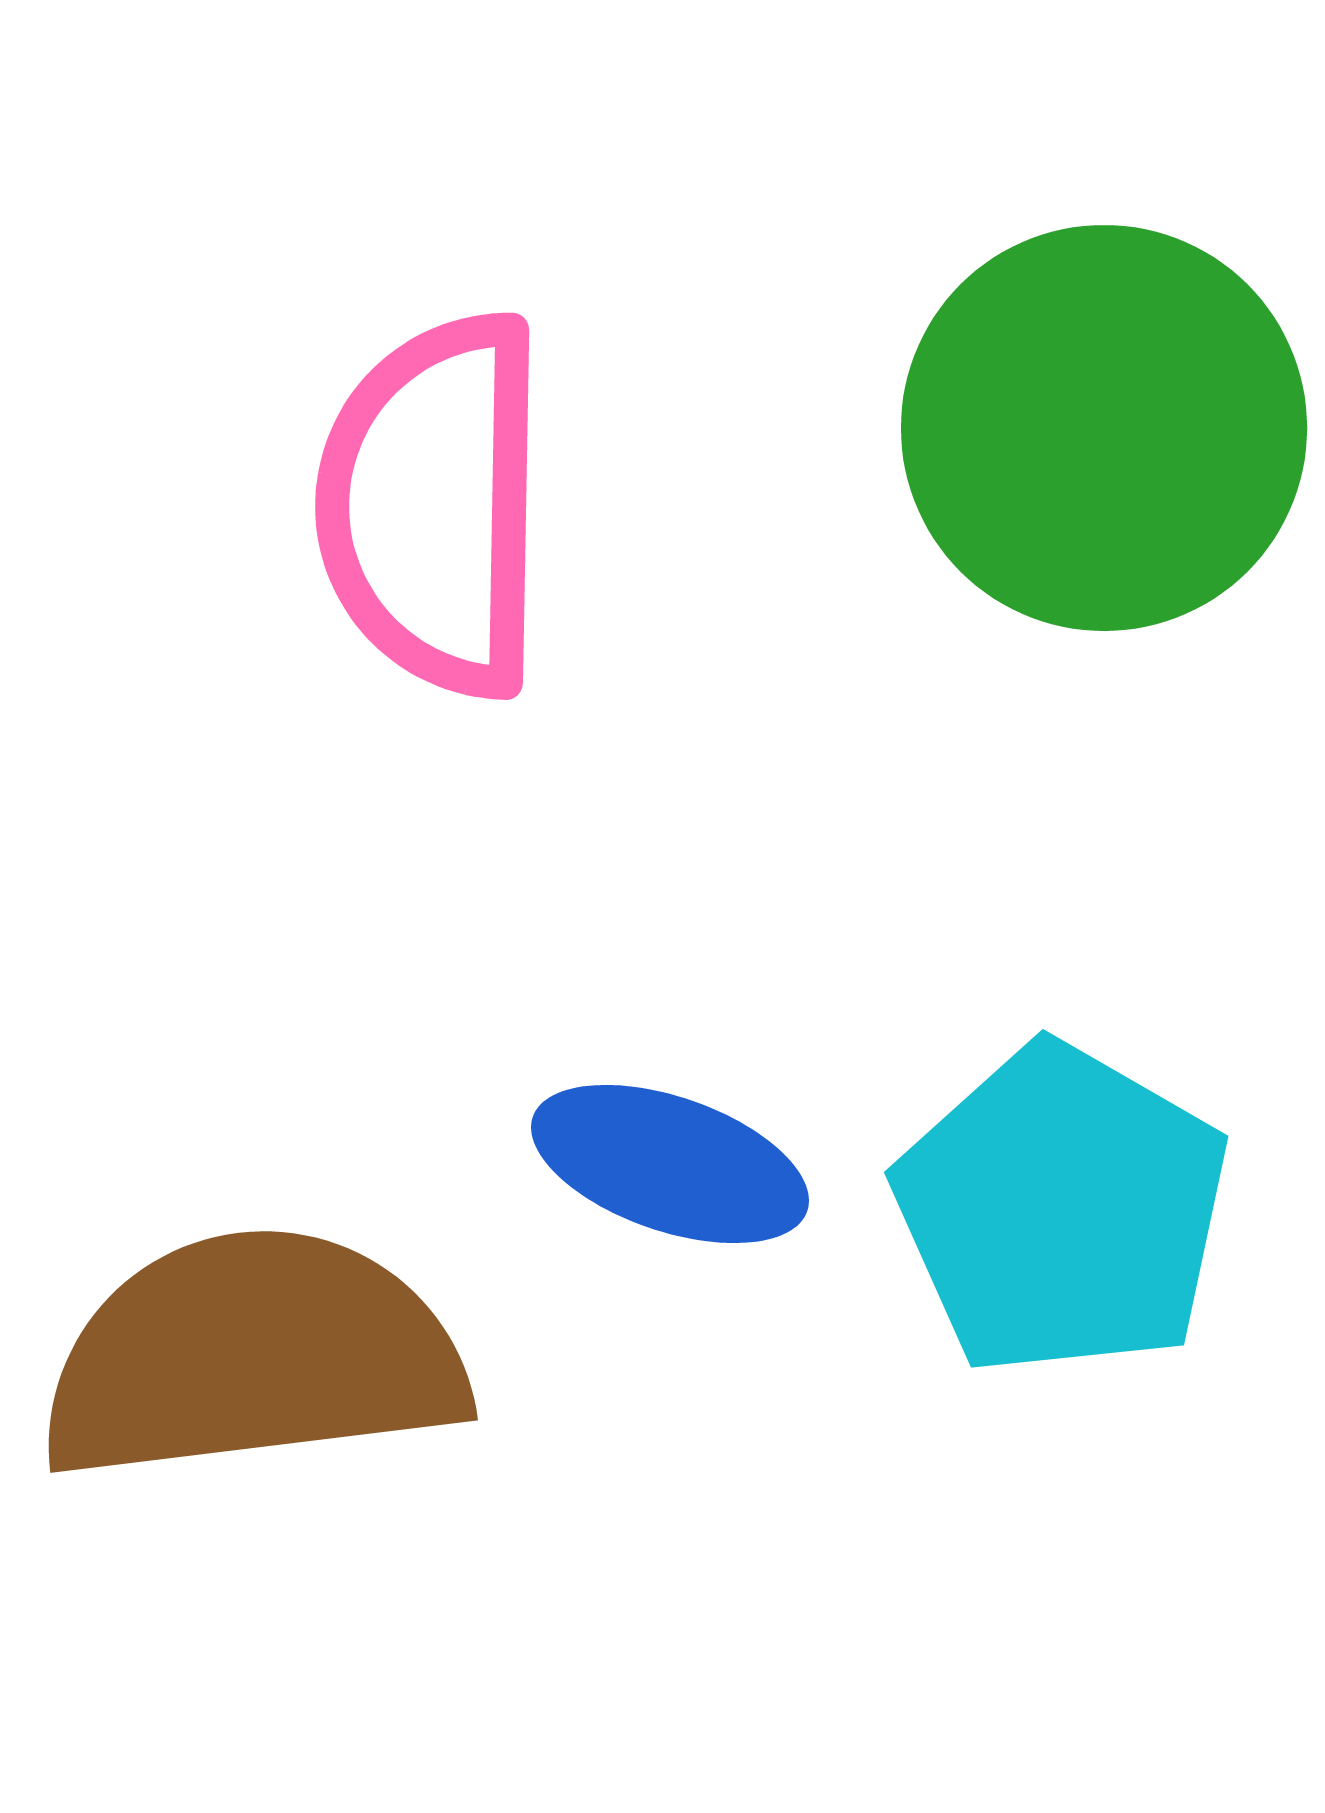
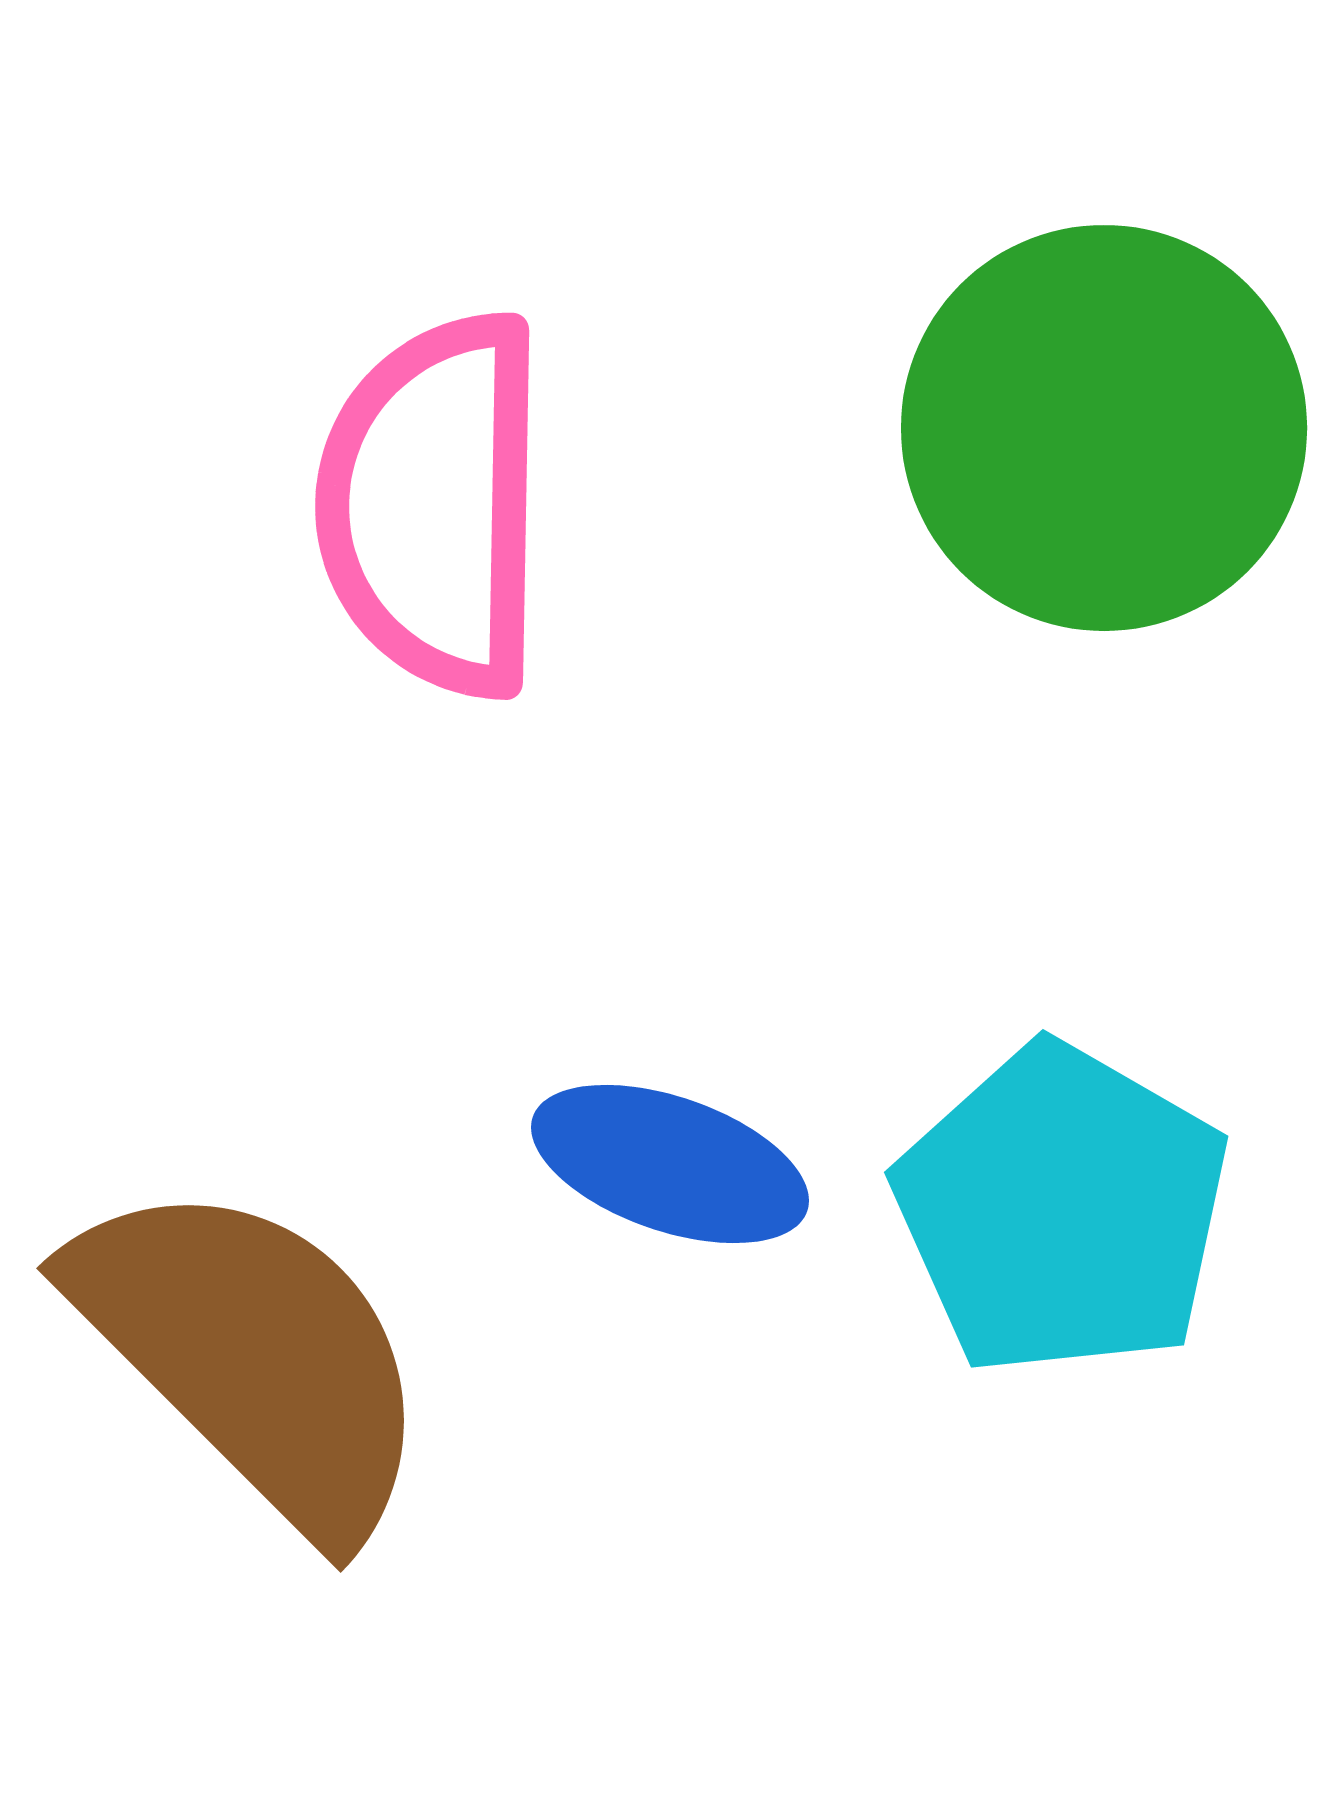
brown semicircle: rotated 52 degrees clockwise
